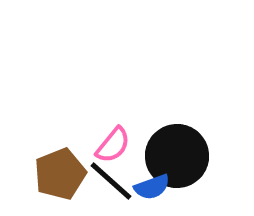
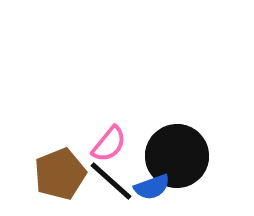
pink semicircle: moved 4 px left, 1 px up
